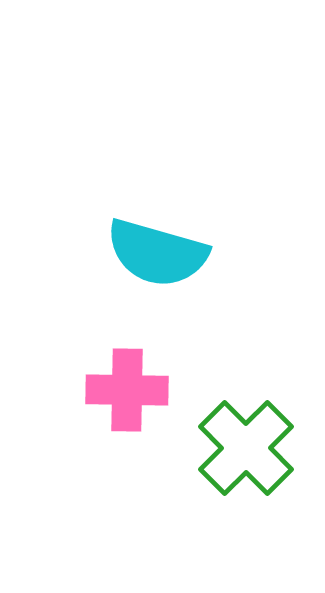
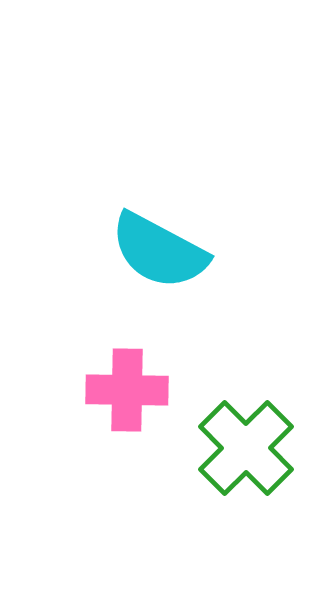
cyan semicircle: moved 2 px right, 2 px up; rotated 12 degrees clockwise
